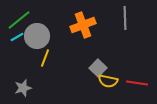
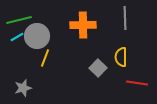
green line: rotated 25 degrees clockwise
orange cross: rotated 20 degrees clockwise
yellow semicircle: moved 13 px right, 24 px up; rotated 78 degrees clockwise
